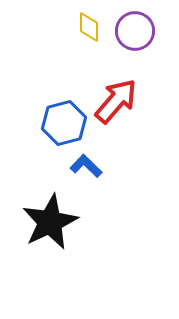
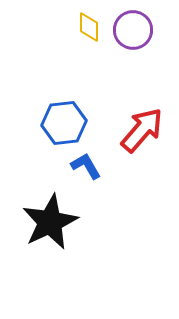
purple circle: moved 2 px left, 1 px up
red arrow: moved 26 px right, 29 px down
blue hexagon: rotated 9 degrees clockwise
blue L-shape: rotated 16 degrees clockwise
